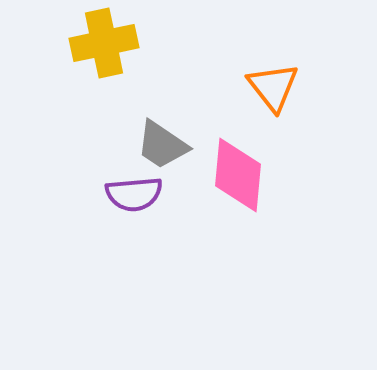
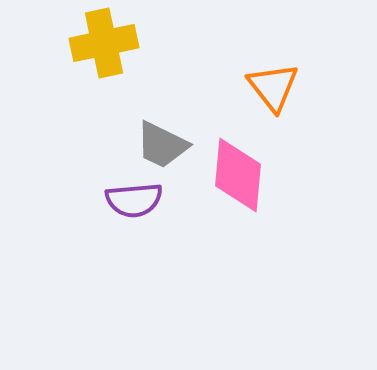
gray trapezoid: rotated 8 degrees counterclockwise
purple semicircle: moved 6 px down
